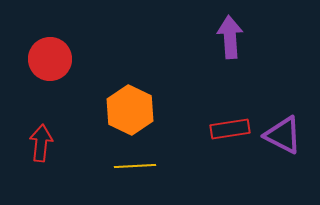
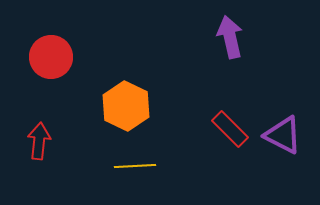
purple arrow: rotated 9 degrees counterclockwise
red circle: moved 1 px right, 2 px up
orange hexagon: moved 4 px left, 4 px up
red rectangle: rotated 54 degrees clockwise
red arrow: moved 2 px left, 2 px up
